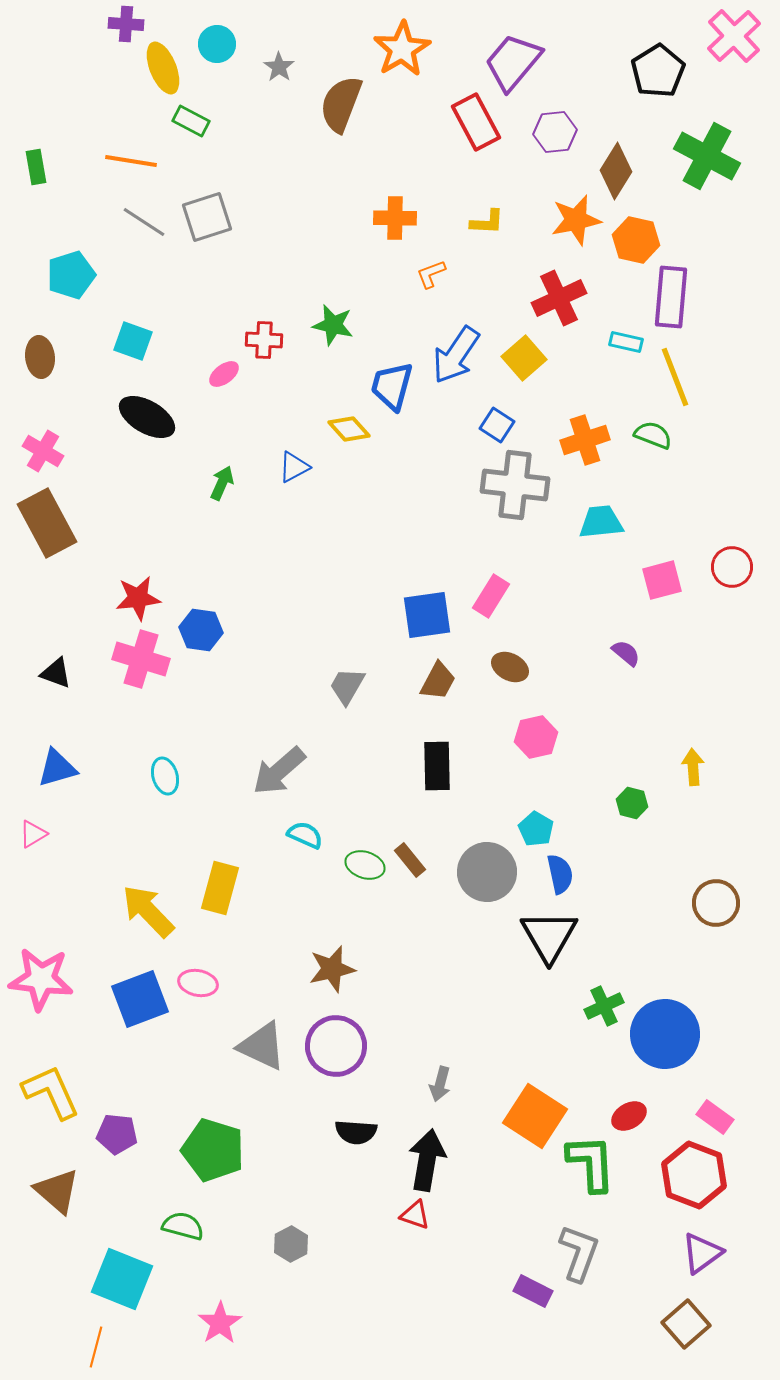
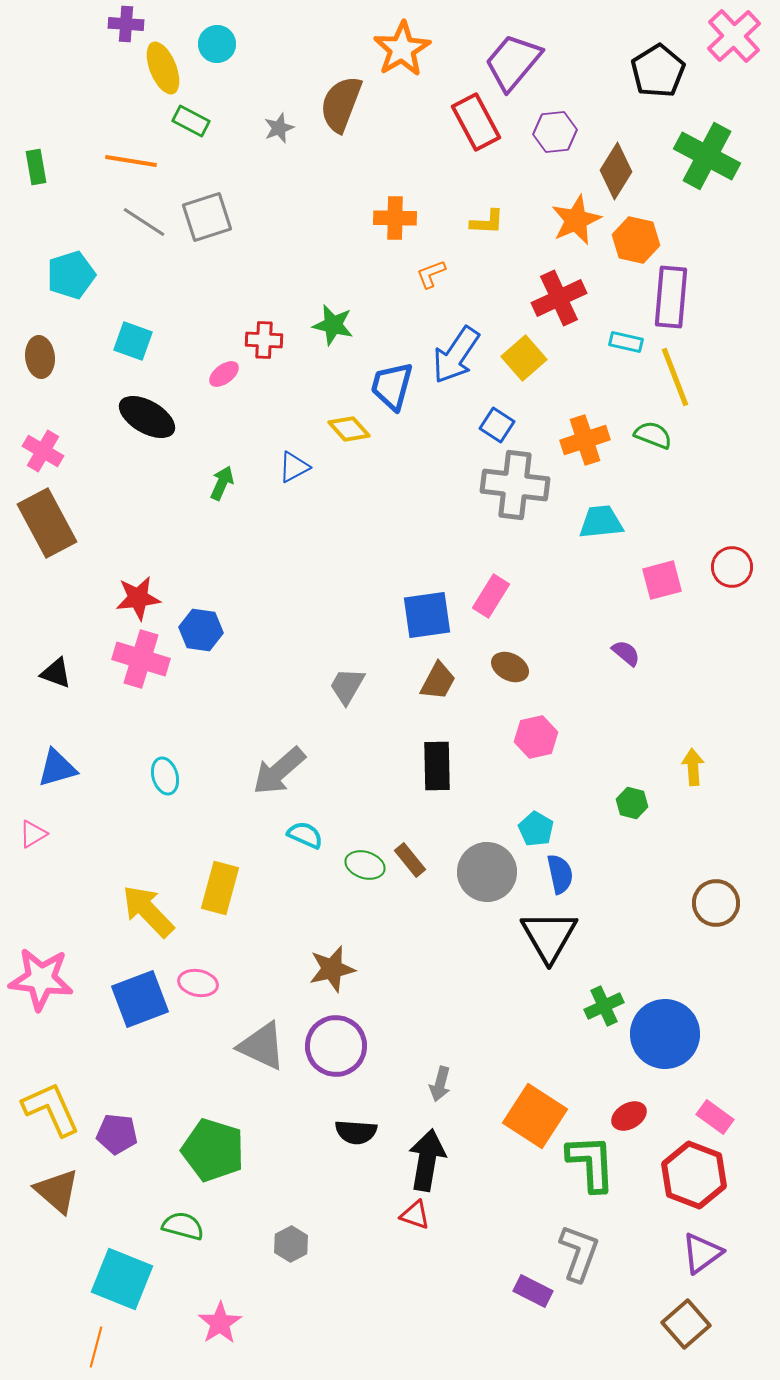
gray star at (279, 67): moved 61 px down; rotated 16 degrees clockwise
orange star at (576, 220): rotated 12 degrees counterclockwise
yellow L-shape at (51, 1092): moved 17 px down
